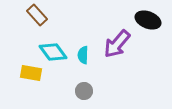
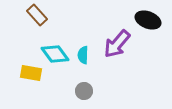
cyan diamond: moved 2 px right, 2 px down
